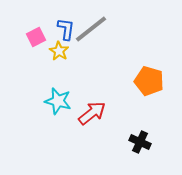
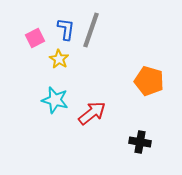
gray line: moved 1 px down; rotated 33 degrees counterclockwise
pink square: moved 1 px left, 1 px down
yellow star: moved 8 px down
cyan star: moved 3 px left, 1 px up
black cross: rotated 15 degrees counterclockwise
